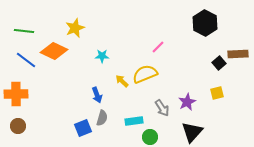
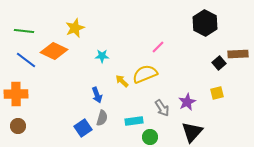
blue square: rotated 12 degrees counterclockwise
